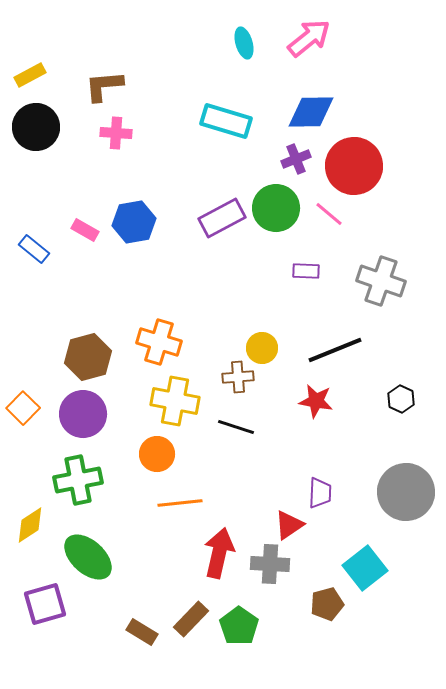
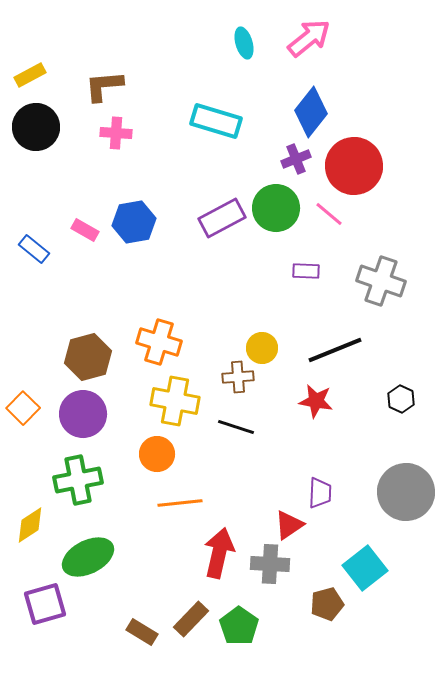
blue diamond at (311, 112): rotated 51 degrees counterclockwise
cyan rectangle at (226, 121): moved 10 px left
green ellipse at (88, 557): rotated 69 degrees counterclockwise
